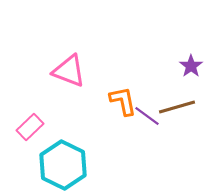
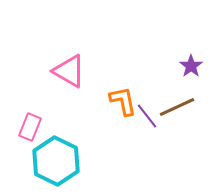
pink triangle: rotated 9 degrees clockwise
brown line: rotated 9 degrees counterclockwise
purple line: rotated 16 degrees clockwise
pink rectangle: rotated 24 degrees counterclockwise
cyan hexagon: moved 7 px left, 4 px up
